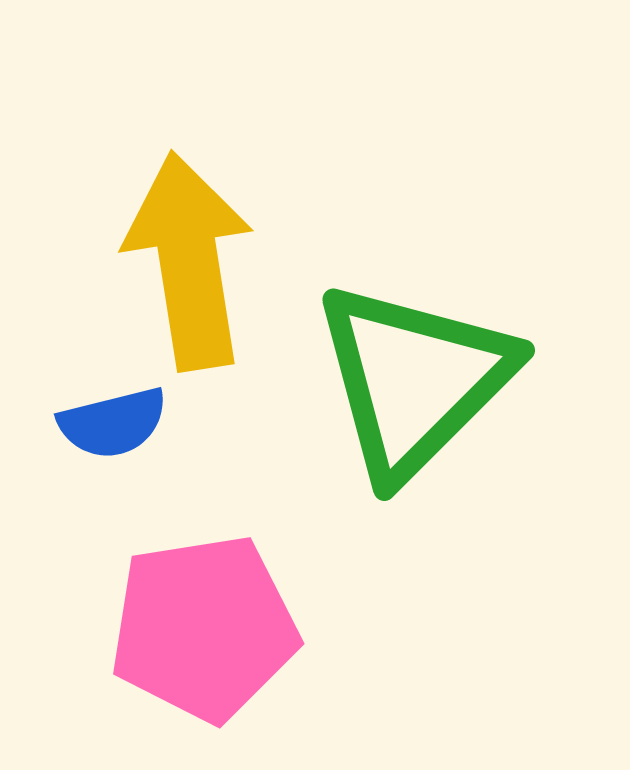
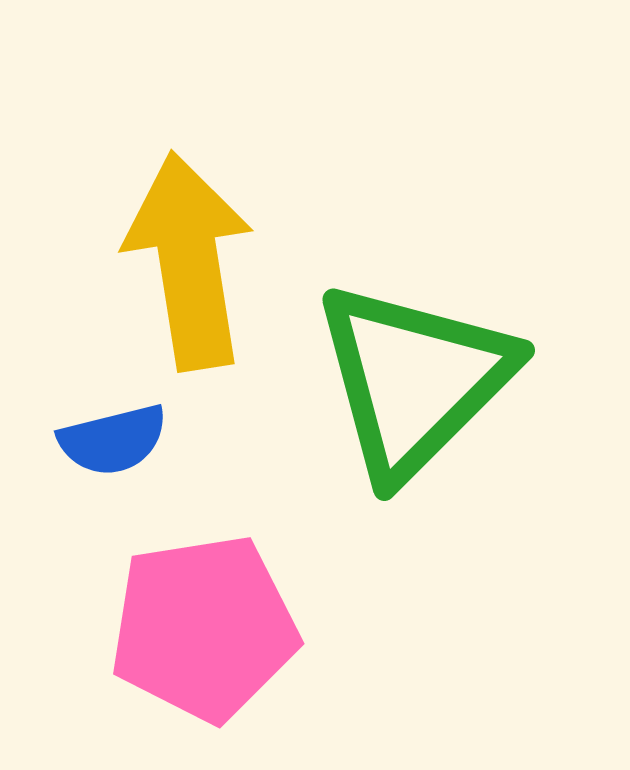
blue semicircle: moved 17 px down
